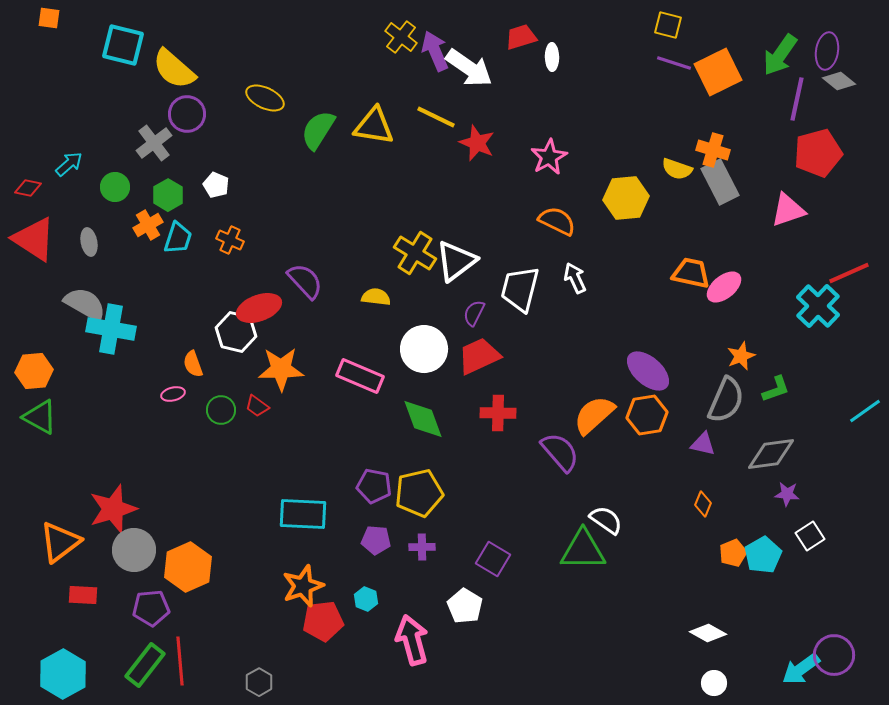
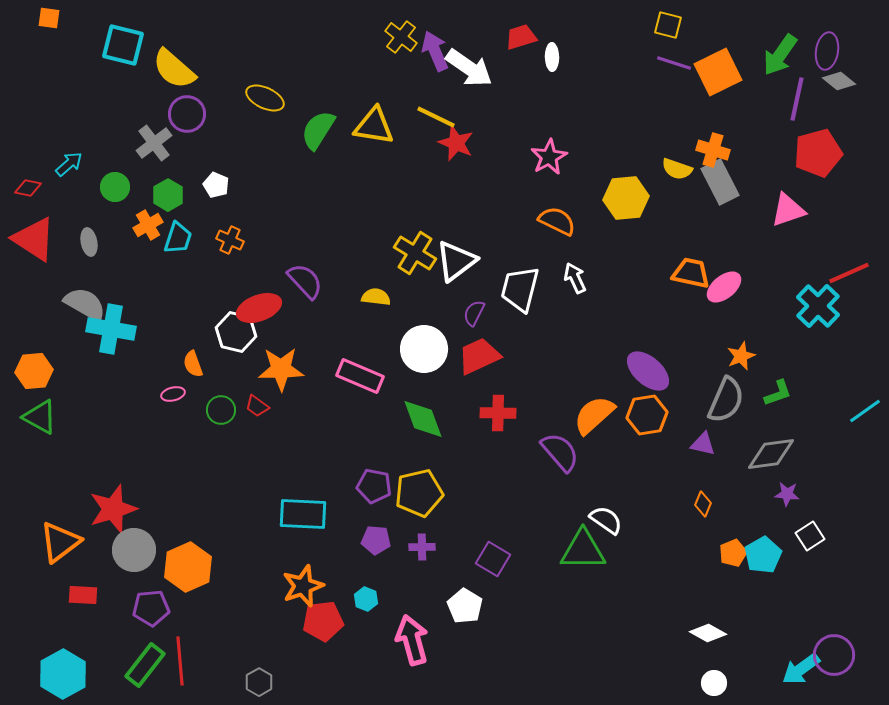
red star at (477, 143): moved 21 px left
green L-shape at (776, 389): moved 2 px right, 4 px down
